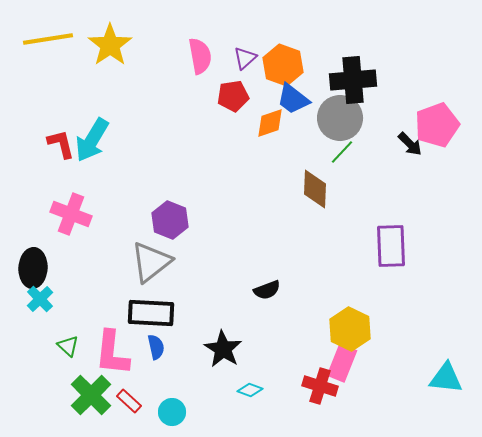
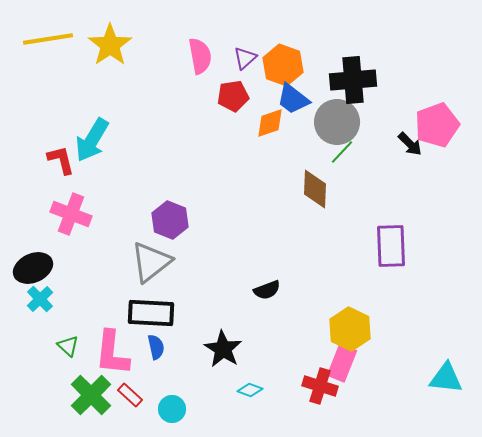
gray circle: moved 3 px left, 4 px down
red L-shape: moved 16 px down
black ellipse: rotated 63 degrees clockwise
red rectangle: moved 1 px right, 6 px up
cyan circle: moved 3 px up
